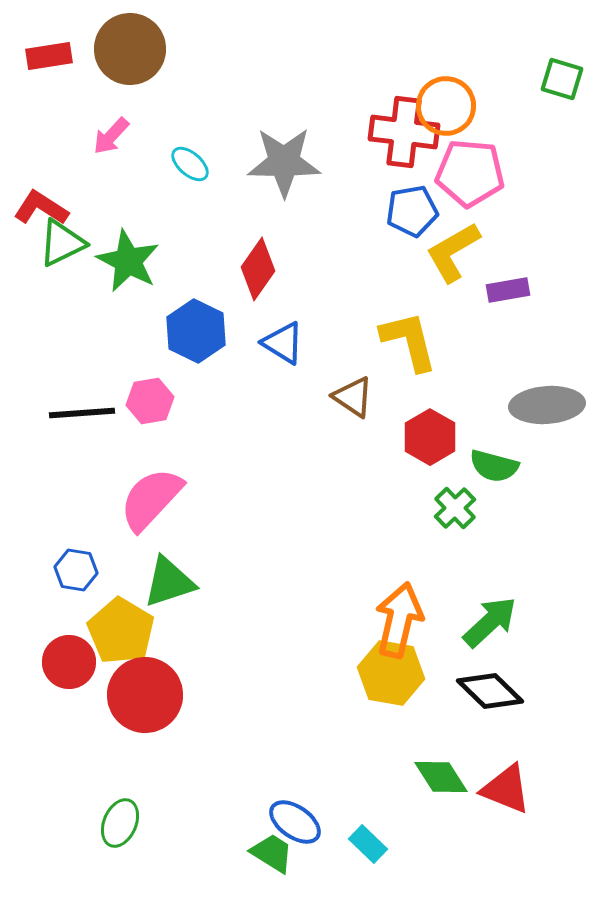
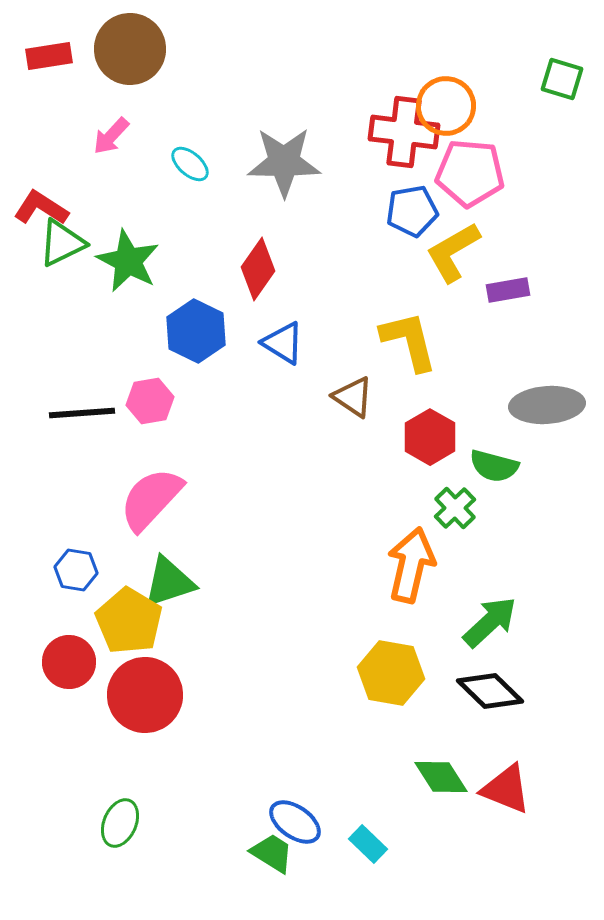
orange arrow at (399, 620): moved 12 px right, 55 px up
yellow pentagon at (121, 631): moved 8 px right, 10 px up
